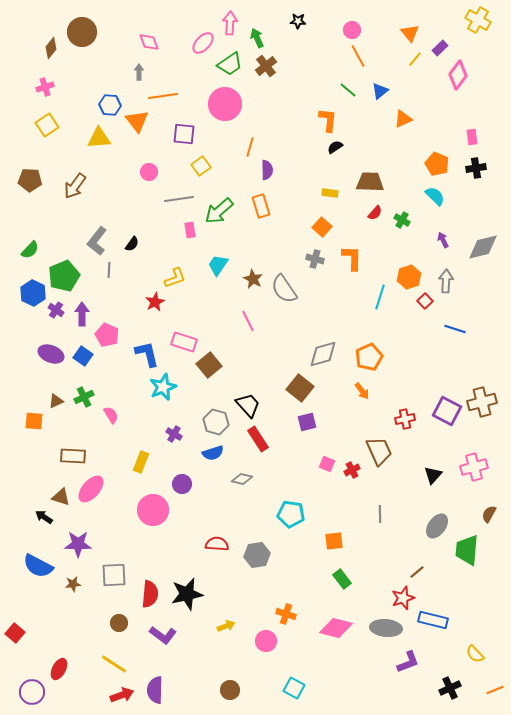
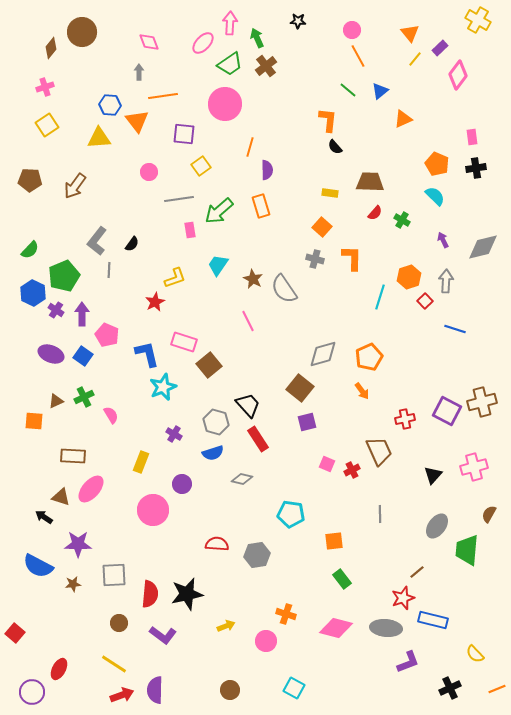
black semicircle at (335, 147): rotated 98 degrees counterclockwise
orange line at (495, 690): moved 2 px right, 1 px up
